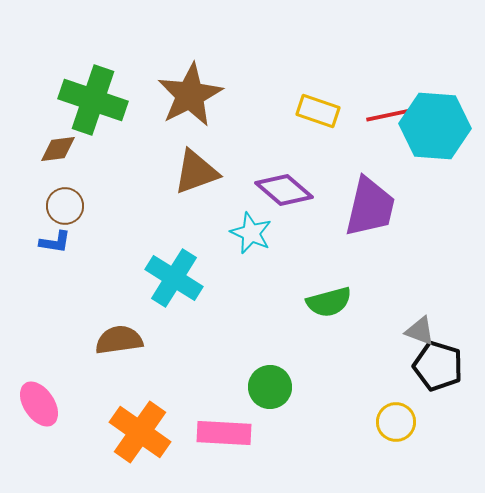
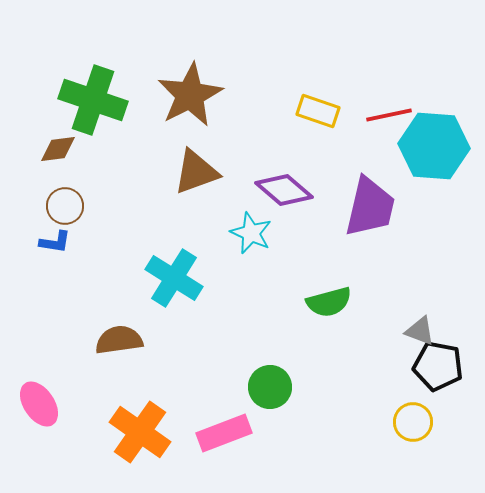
cyan hexagon: moved 1 px left, 20 px down
black pentagon: rotated 6 degrees counterclockwise
yellow circle: moved 17 px right
pink rectangle: rotated 24 degrees counterclockwise
